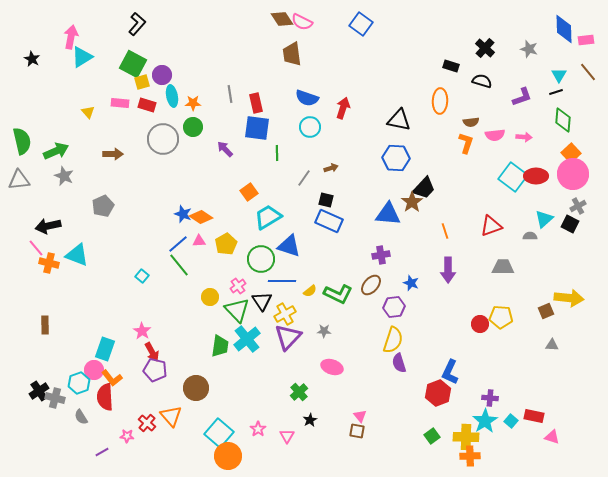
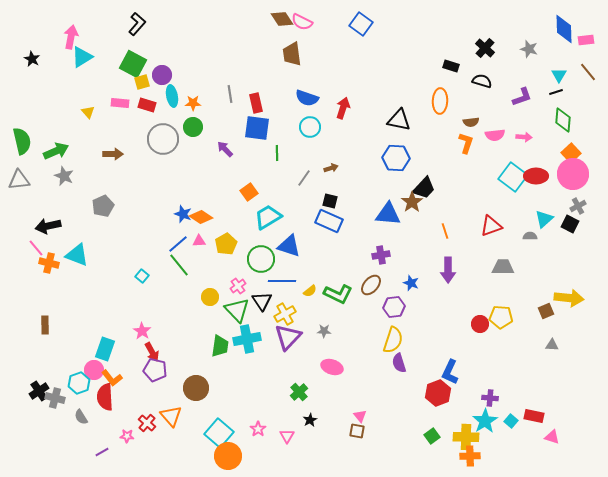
black square at (326, 200): moved 4 px right, 1 px down
cyan cross at (247, 339): rotated 28 degrees clockwise
